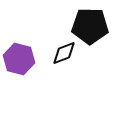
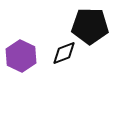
purple hexagon: moved 2 px right, 3 px up; rotated 12 degrees clockwise
